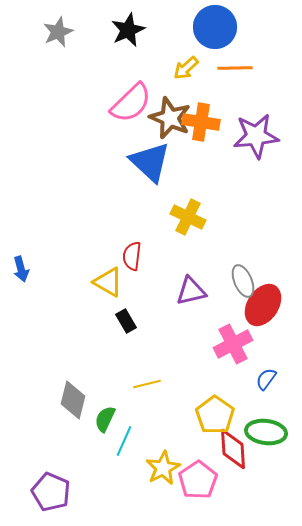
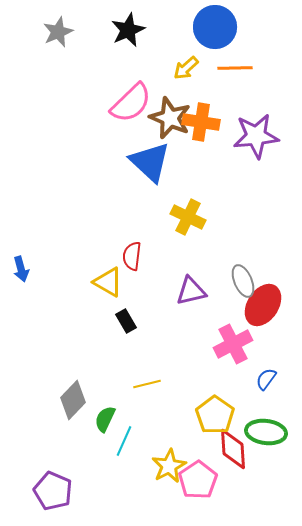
gray diamond: rotated 30 degrees clockwise
yellow star: moved 6 px right, 2 px up
purple pentagon: moved 2 px right, 1 px up
